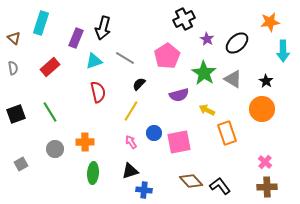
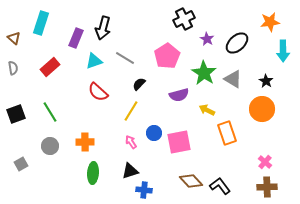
red semicircle: rotated 145 degrees clockwise
gray circle: moved 5 px left, 3 px up
